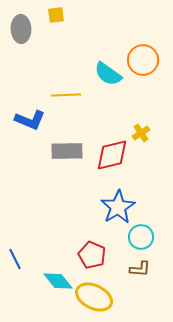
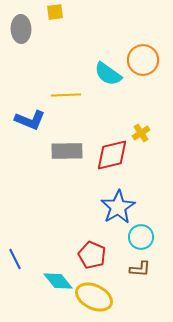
yellow square: moved 1 px left, 3 px up
